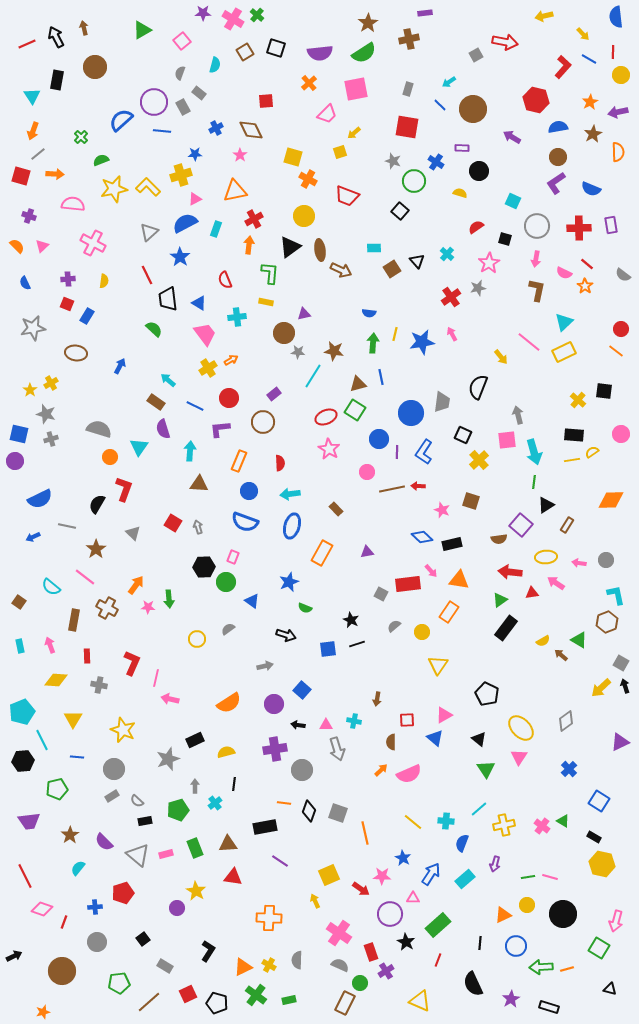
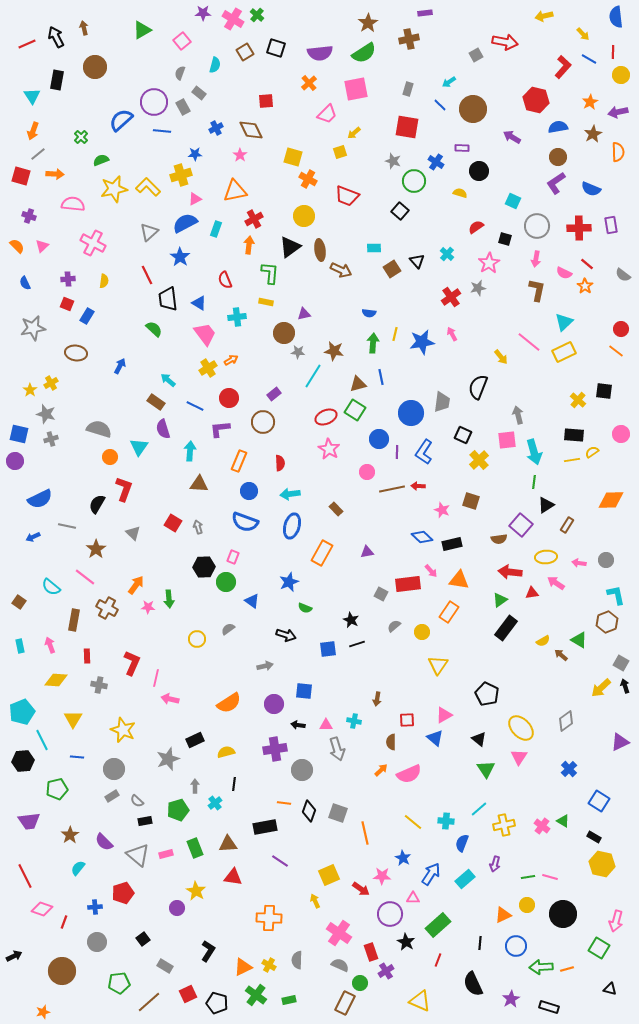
blue square at (302, 690): moved 2 px right, 1 px down; rotated 36 degrees counterclockwise
